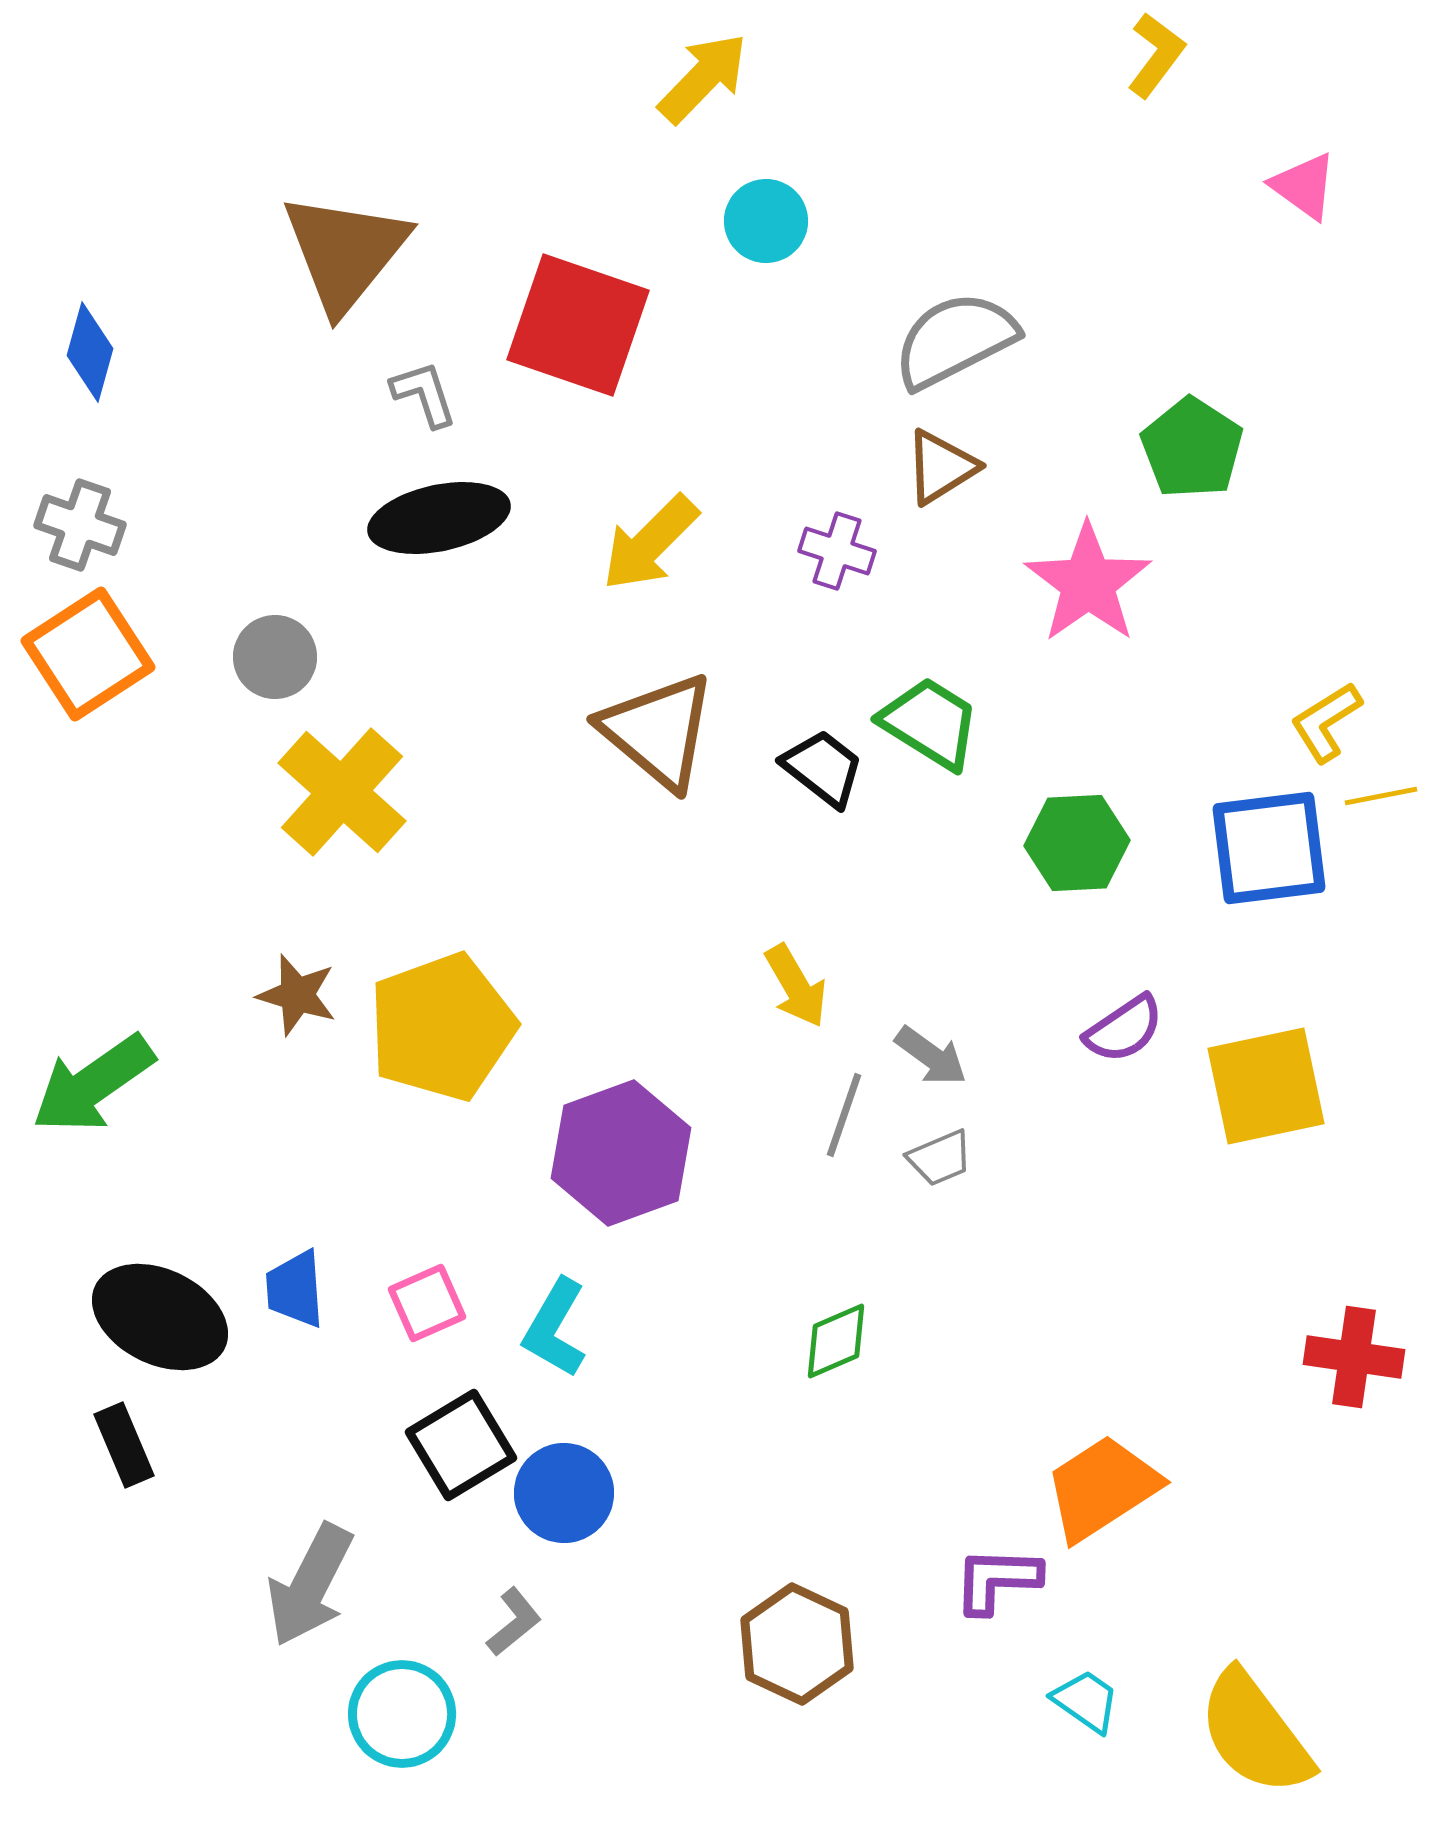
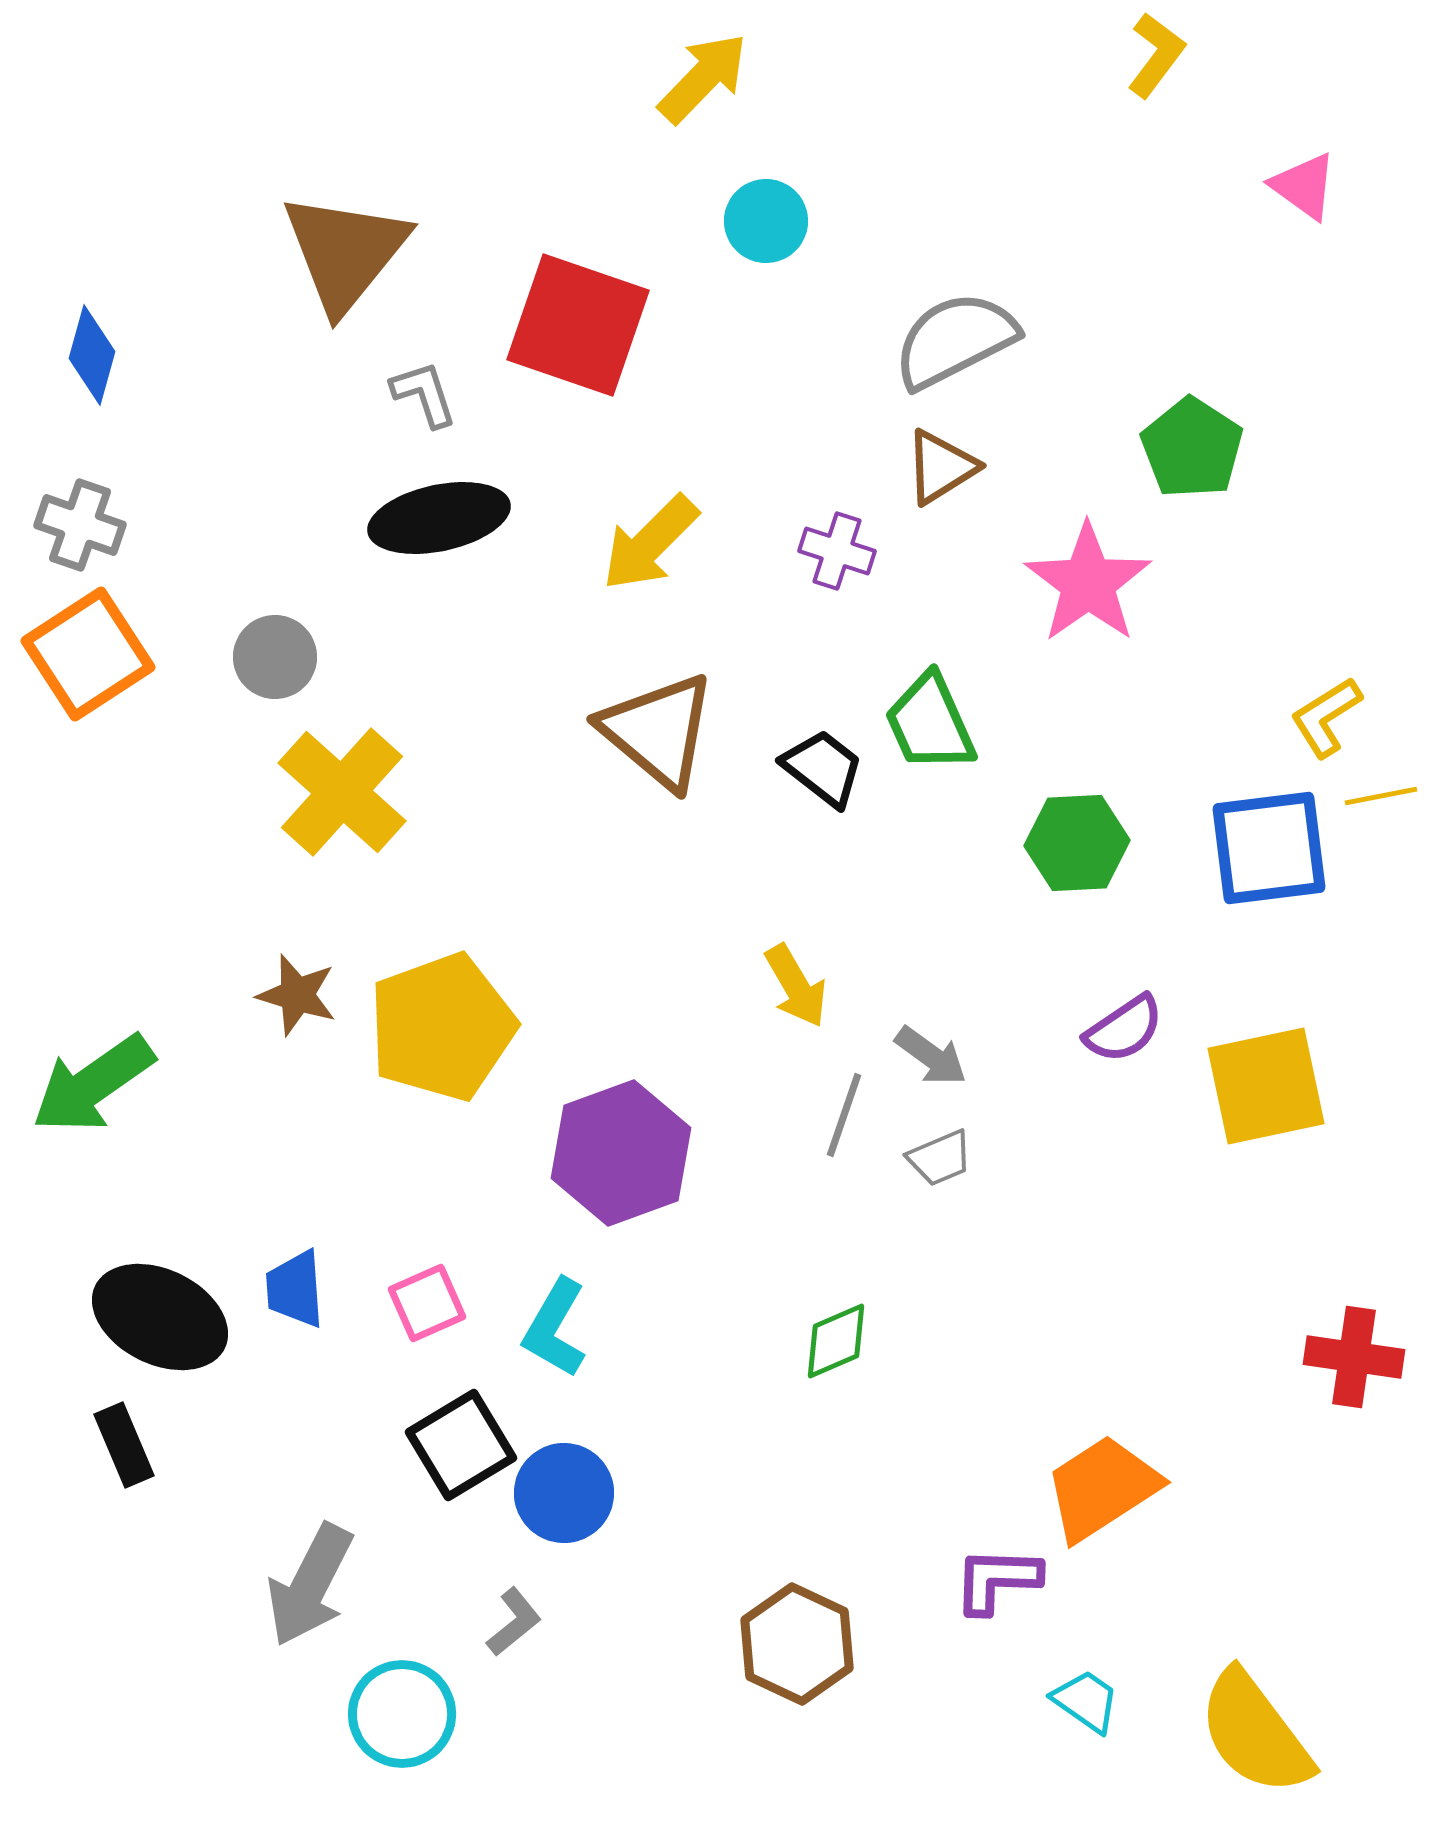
blue diamond at (90, 352): moved 2 px right, 3 px down
yellow L-shape at (1326, 722): moved 5 px up
green trapezoid at (930, 723): rotated 146 degrees counterclockwise
